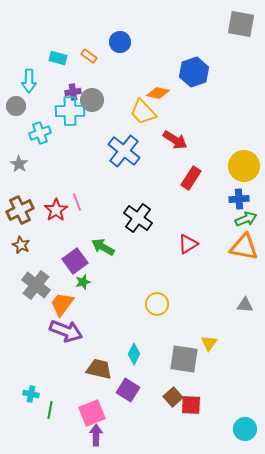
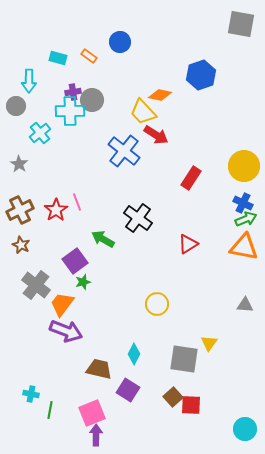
blue hexagon at (194, 72): moved 7 px right, 3 px down
orange diamond at (158, 93): moved 2 px right, 2 px down
cyan cross at (40, 133): rotated 20 degrees counterclockwise
red arrow at (175, 140): moved 19 px left, 5 px up
blue cross at (239, 199): moved 4 px right, 4 px down; rotated 30 degrees clockwise
green arrow at (103, 247): moved 8 px up
